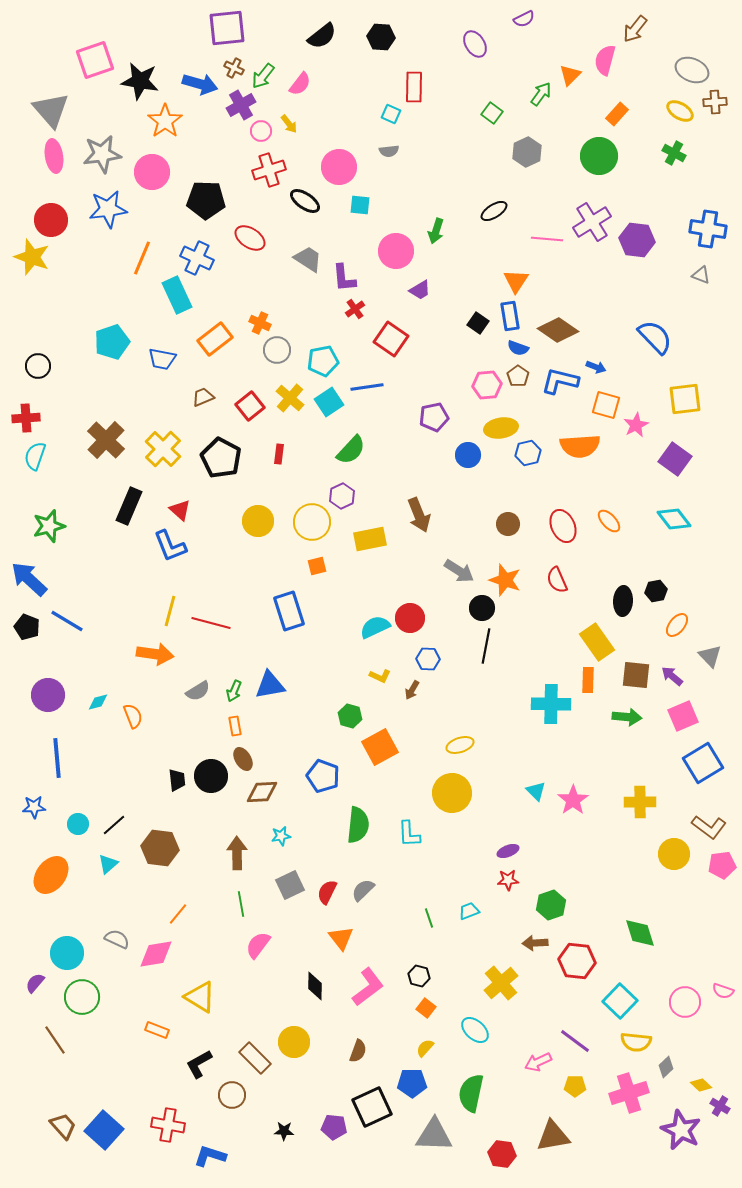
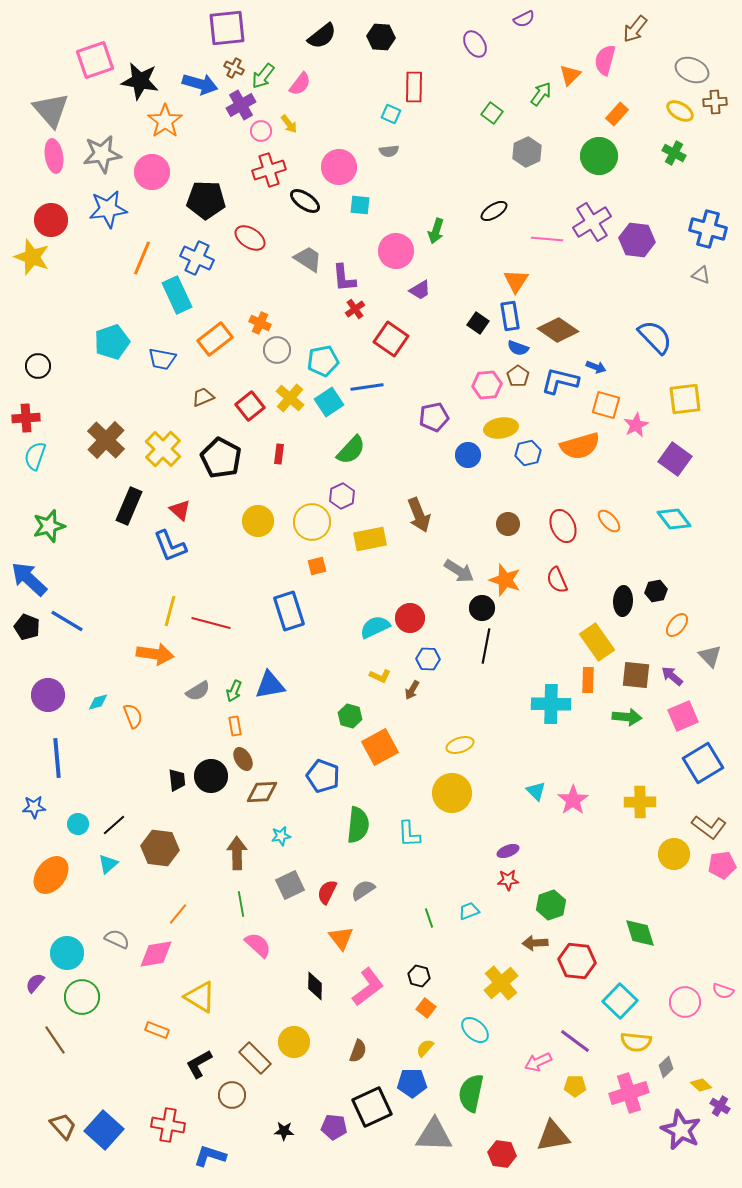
blue cross at (708, 229): rotated 6 degrees clockwise
orange semicircle at (580, 446): rotated 12 degrees counterclockwise
gray semicircle at (363, 890): rotated 10 degrees clockwise
pink semicircle at (258, 945): rotated 96 degrees clockwise
